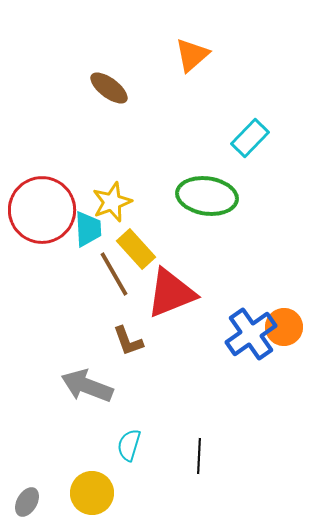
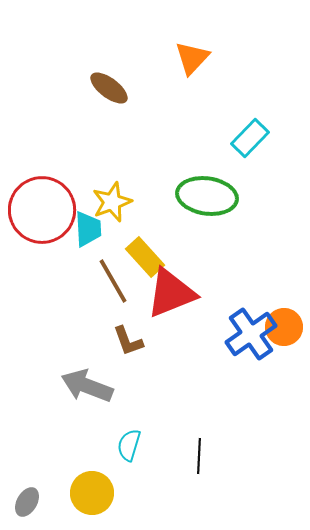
orange triangle: moved 3 px down; rotated 6 degrees counterclockwise
yellow rectangle: moved 9 px right, 8 px down
brown line: moved 1 px left, 7 px down
